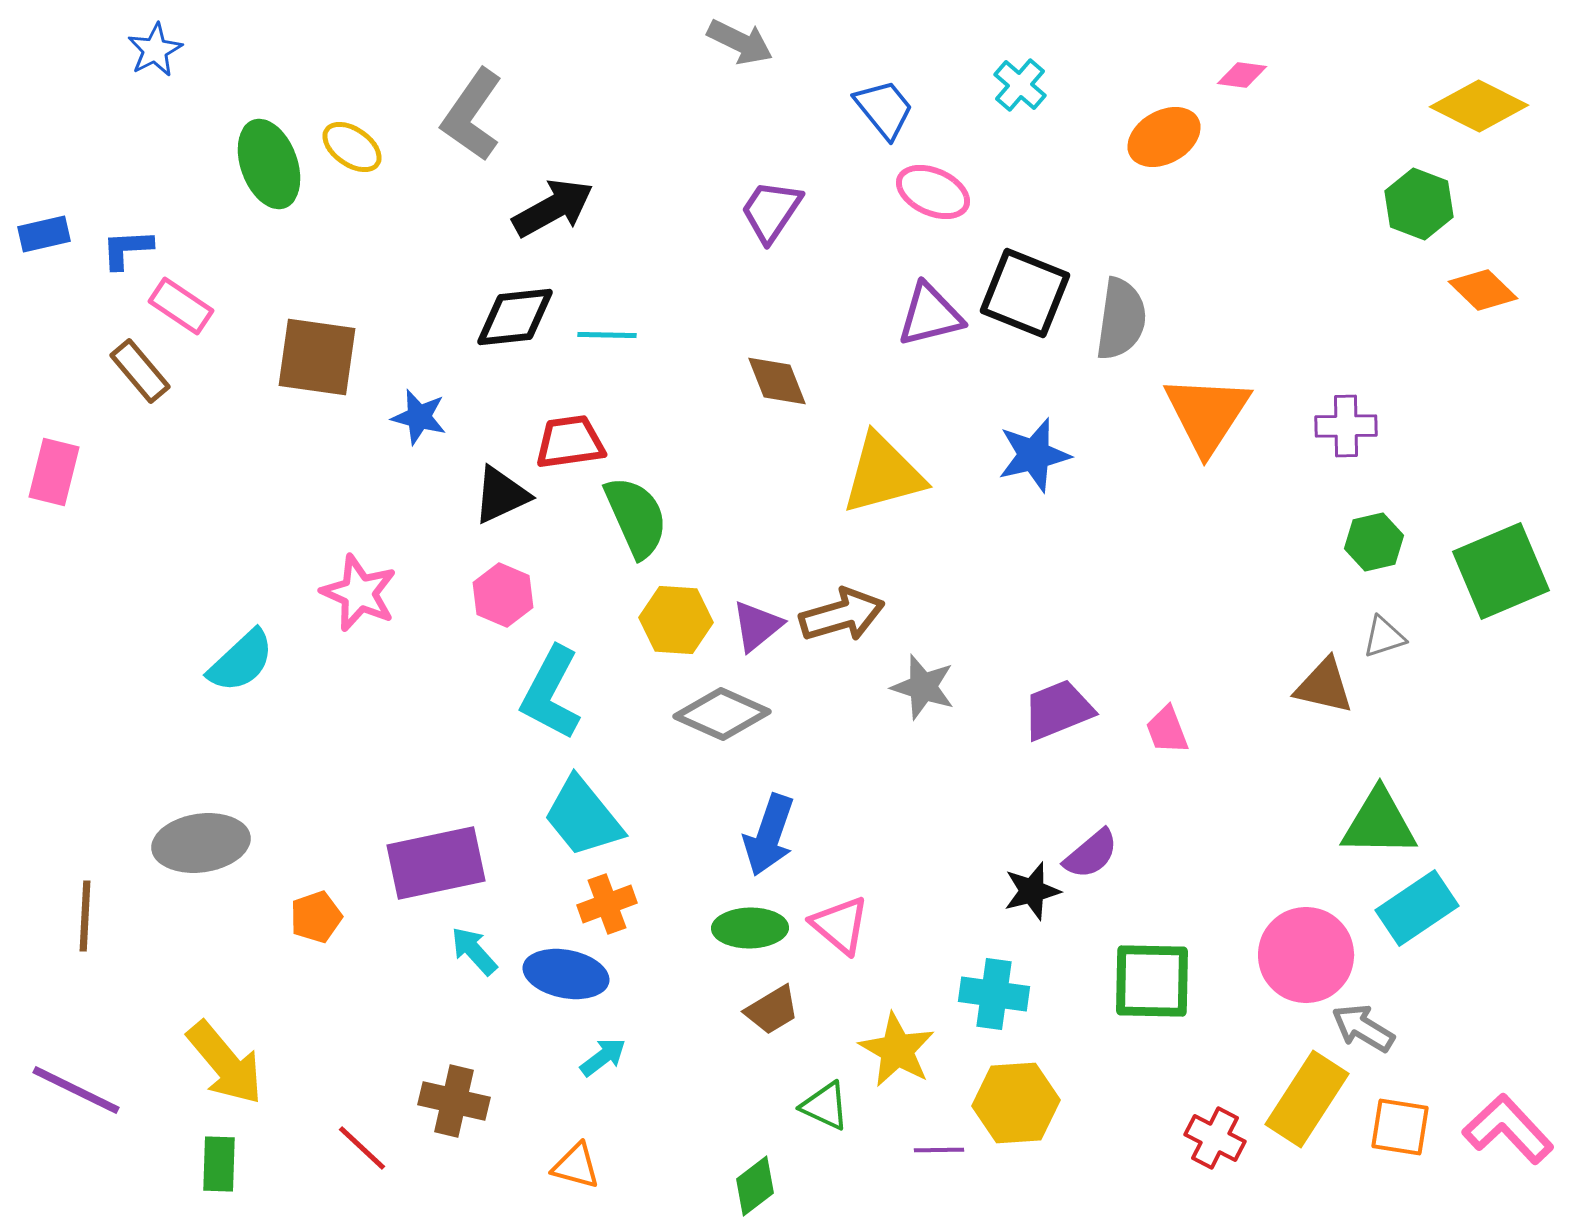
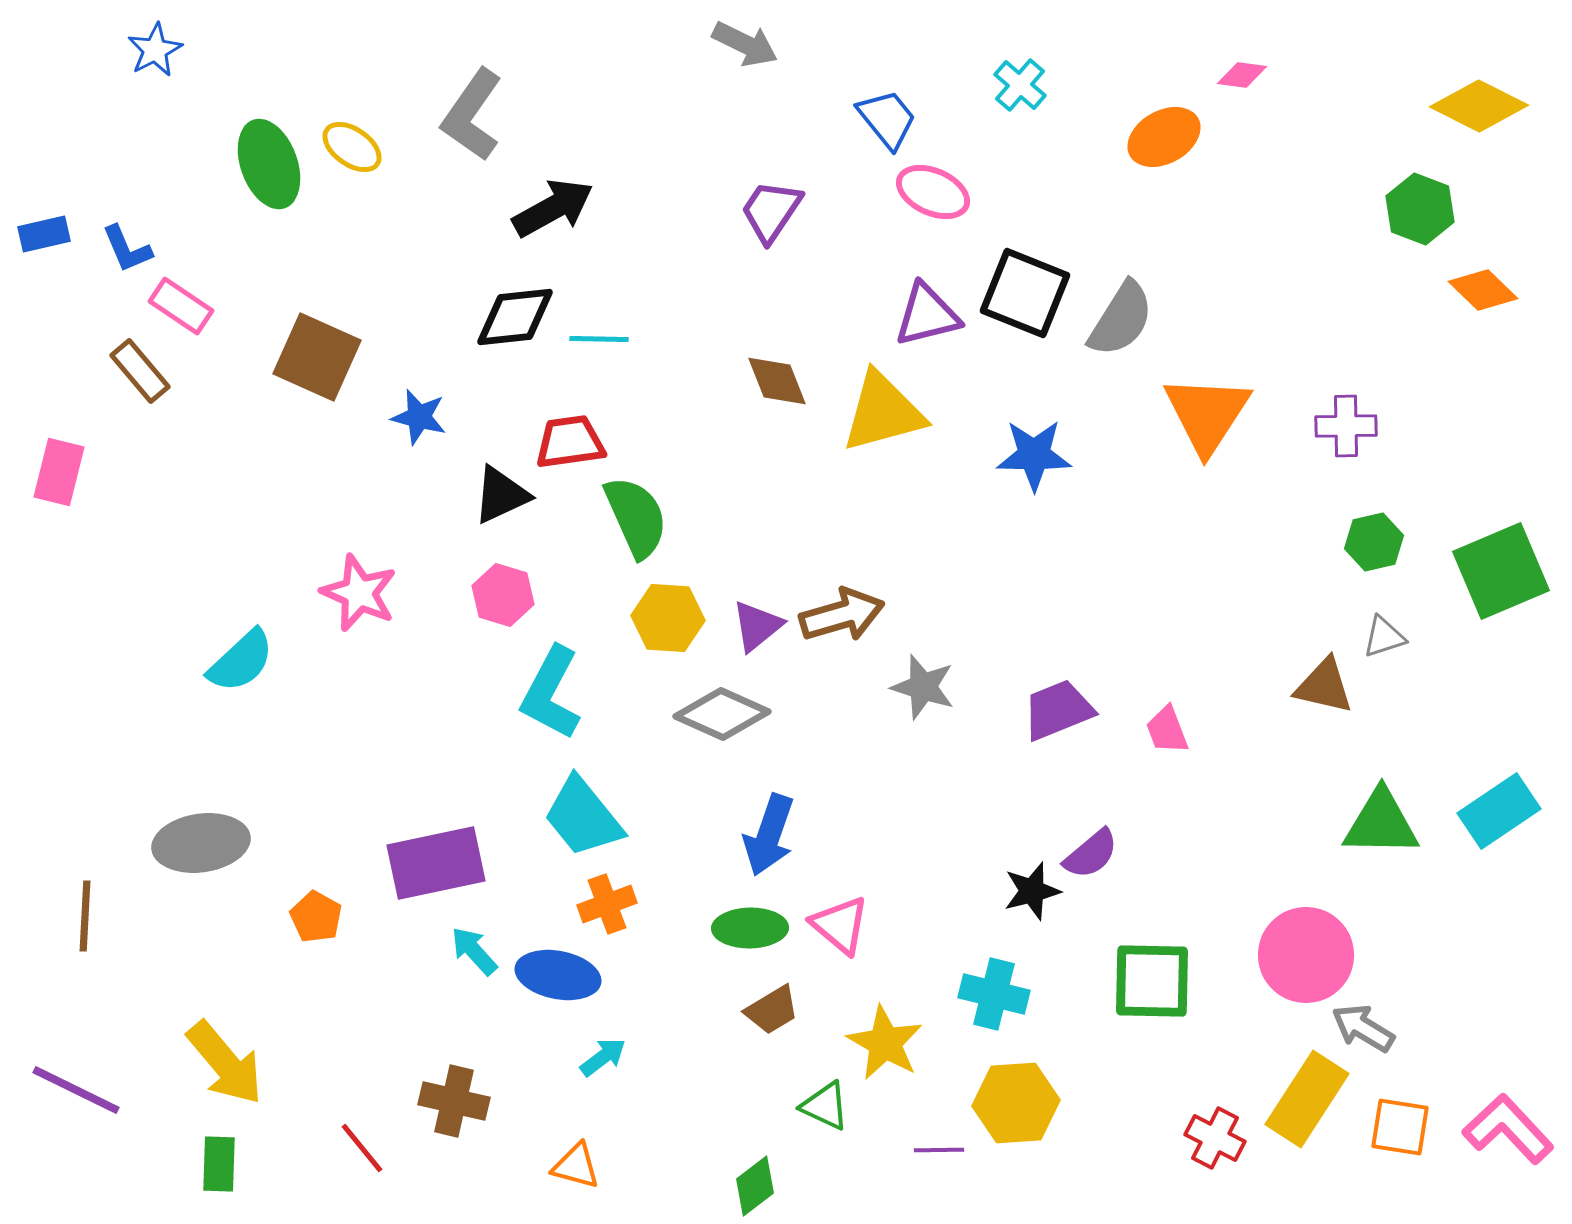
gray arrow at (740, 42): moved 5 px right, 2 px down
blue trapezoid at (884, 109): moved 3 px right, 10 px down
green hexagon at (1419, 204): moved 1 px right, 5 px down
blue L-shape at (127, 249): rotated 110 degrees counterclockwise
purple triangle at (930, 315): moved 3 px left
gray semicircle at (1121, 319): rotated 24 degrees clockwise
cyan line at (607, 335): moved 8 px left, 4 px down
brown square at (317, 357): rotated 16 degrees clockwise
blue star at (1034, 455): rotated 14 degrees clockwise
pink rectangle at (54, 472): moved 5 px right
yellow triangle at (883, 474): moved 62 px up
pink hexagon at (503, 595): rotated 6 degrees counterclockwise
yellow hexagon at (676, 620): moved 8 px left, 2 px up
green triangle at (1379, 823): moved 2 px right
cyan rectangle at (1417, 908): moved 82 px right, 97 px up
orange pentagon at (316, 917): rotated 24 degrees counterclockwise
blue ellipse at (566, 974): moved 8 px left, 1 px down
cyan cross at (994, 994): rotated 6 degrees clockwise
yellow star at (897, 1050): moved 12 px left, 7 px up
red line at (362, 1148): rotated 8 degrees clockwise
